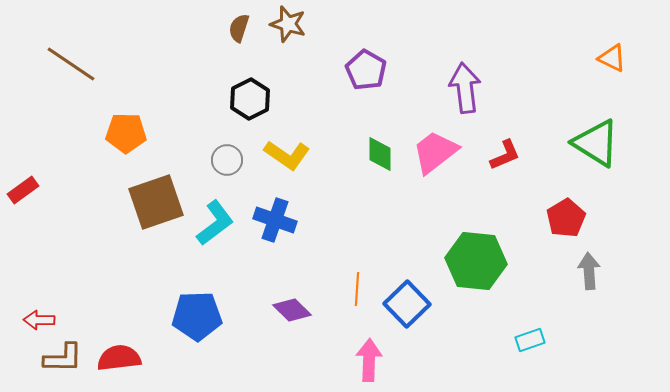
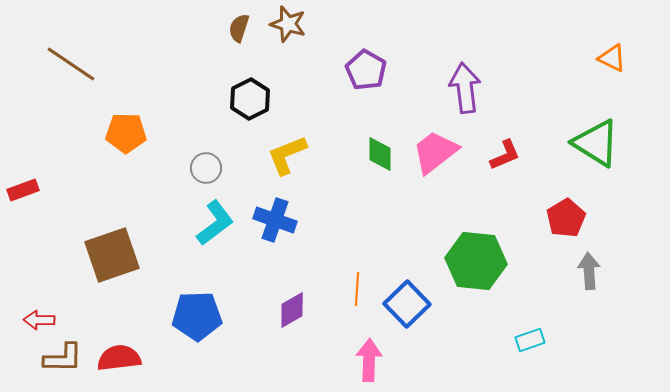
yellow L-shape: rotated 123 degrees clockwise
gray circle: moved 21 px left, 8 px down
red rectangle: rotated 16 degrees clockwise
brown square: moved 44 px left, 53 px down
purple diamond: rotated 75 degrees counterclockwise
